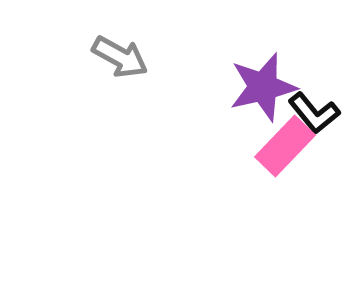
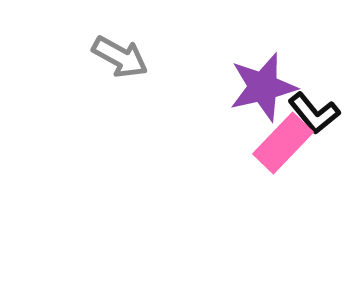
pink rectangle: moved 2 px left, 3 px up
